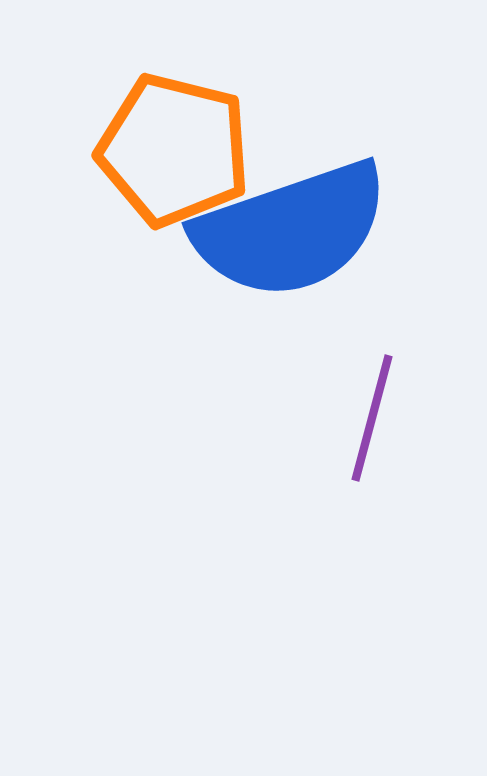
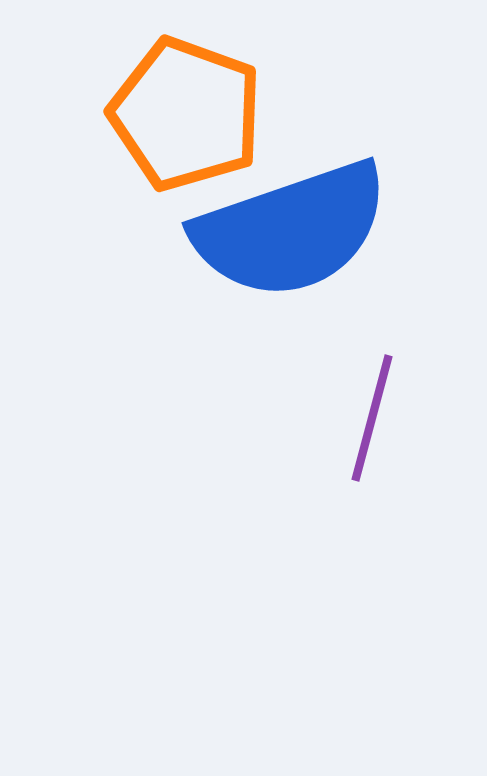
orange pentagon: moved 12 px right, 36 px up; rotated 6 degrees clockwise
